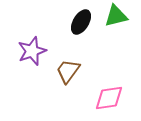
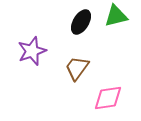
brown trapezoid: moved 9 px right, 3 px up
pink diamond: moved 1 px left
